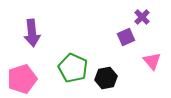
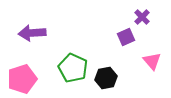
purple arrow: rotated 92 degrees clockwise
